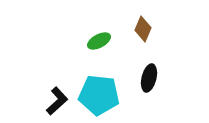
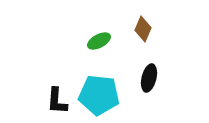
black L-shape: rotated 136 degrees clockwise
